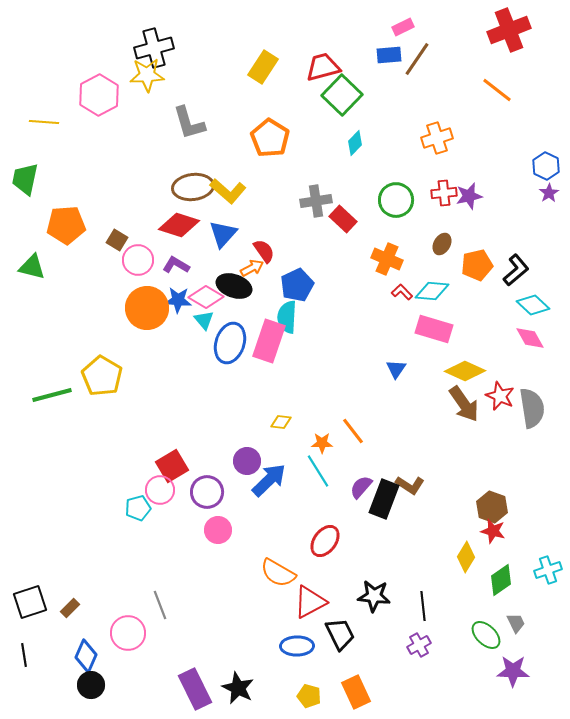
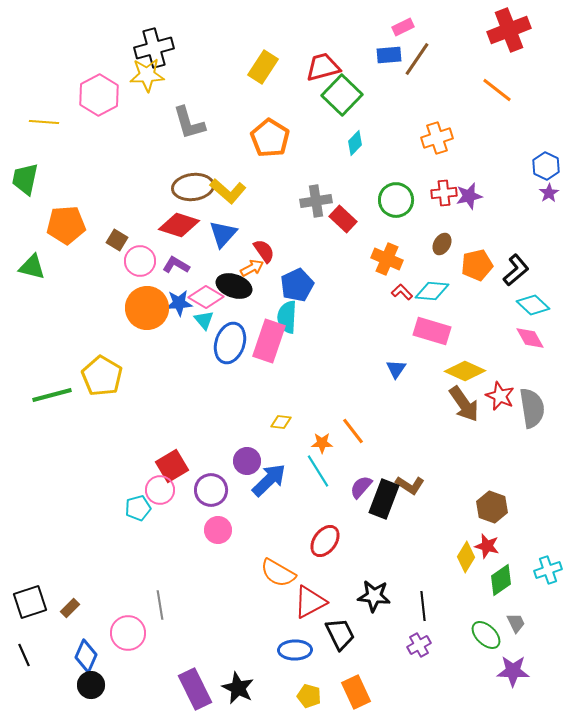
pink circle at (138, 260): moved 2 px right, 1 px down
blue star at (178, 300): moved 1 px right, 3 px down; rotated 8 degrees counterclockwise
pink rectangle at (434, 329): moved 2 px left, 2 px down
purple circle at (207, 492): moved 4 px right, 2 px up
red star at (493, 531): moved 6 px left, 15 px down
gray line at (160, 605): rotated 12 degrees clockwise
blue ellipse at (297, 646): moved 2 px left, 4 px down
black line at (24, 655): rotated 15 degrees counterclockwise
